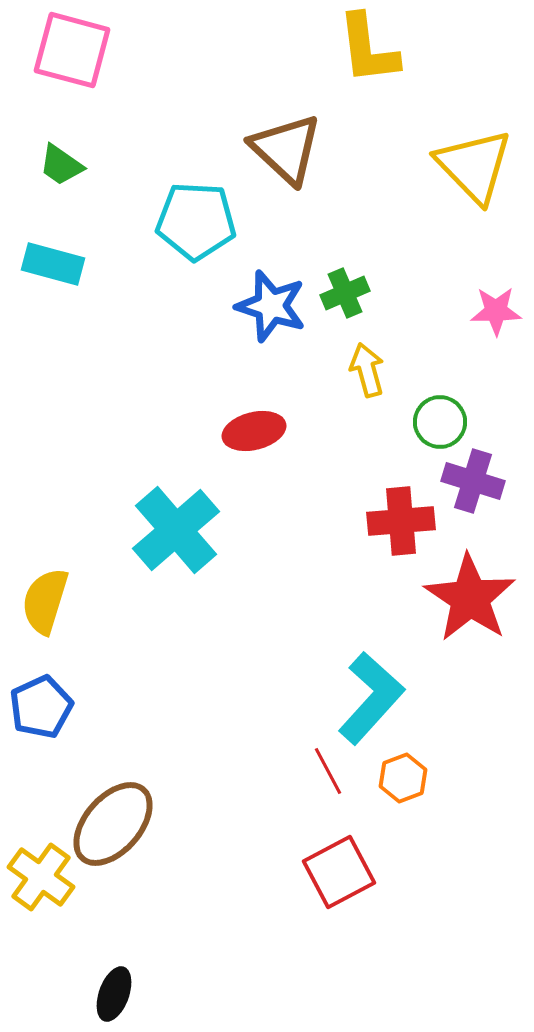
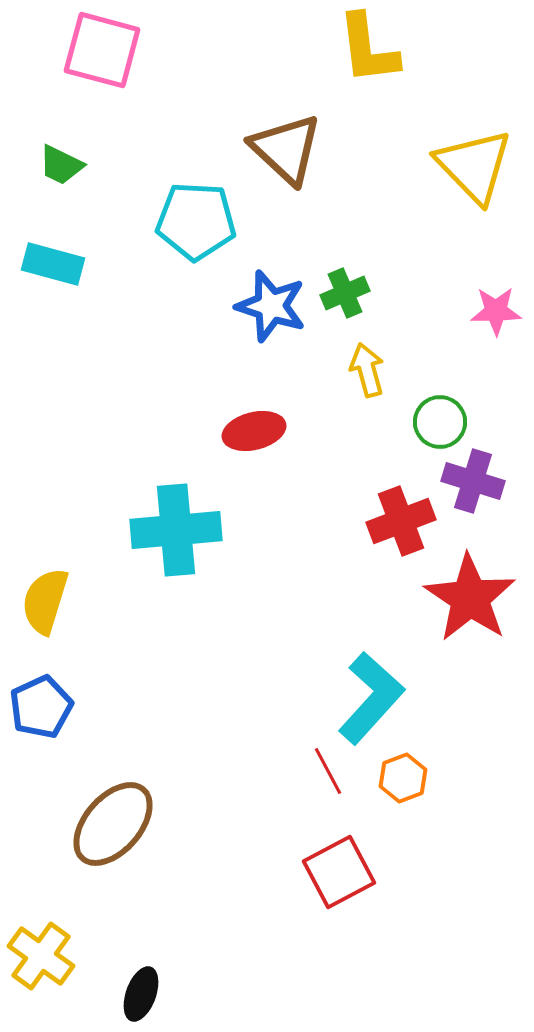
pink square: moved 30 px right
green trapezoid: rotated 9 degrees counterclockwise
red cross: rotated 16 degrees counterclockwise
cyan cross: rotated 36 degrees clockwise
yellow cross: moved 79 px down
black ellipse: moved 27 px right
